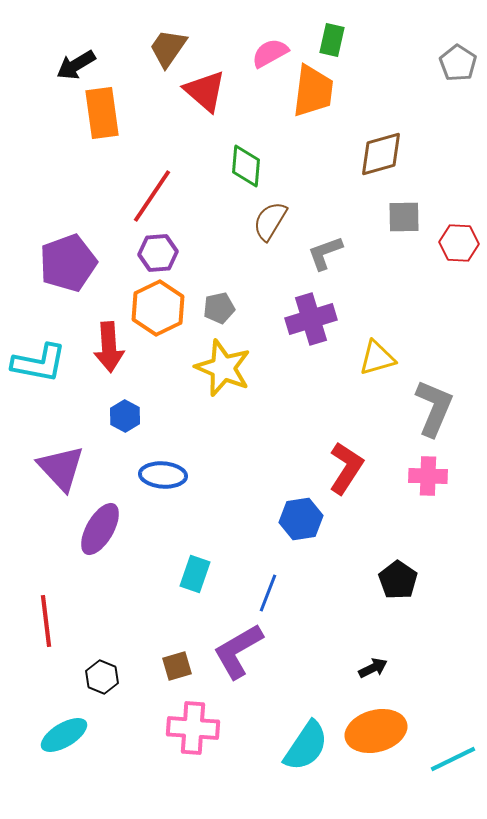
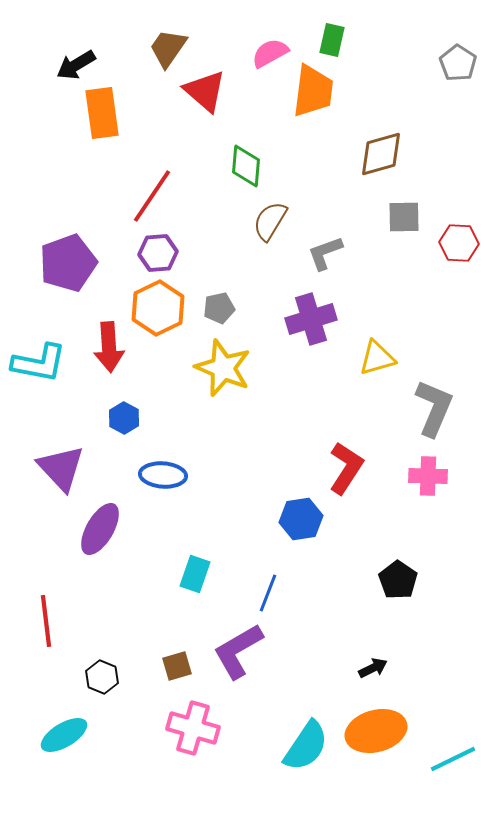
blue hexagon at (125, 416): moved 1 px left, 2 px down
pink cross at (193, 728): rotated 12 degrees clockwise
